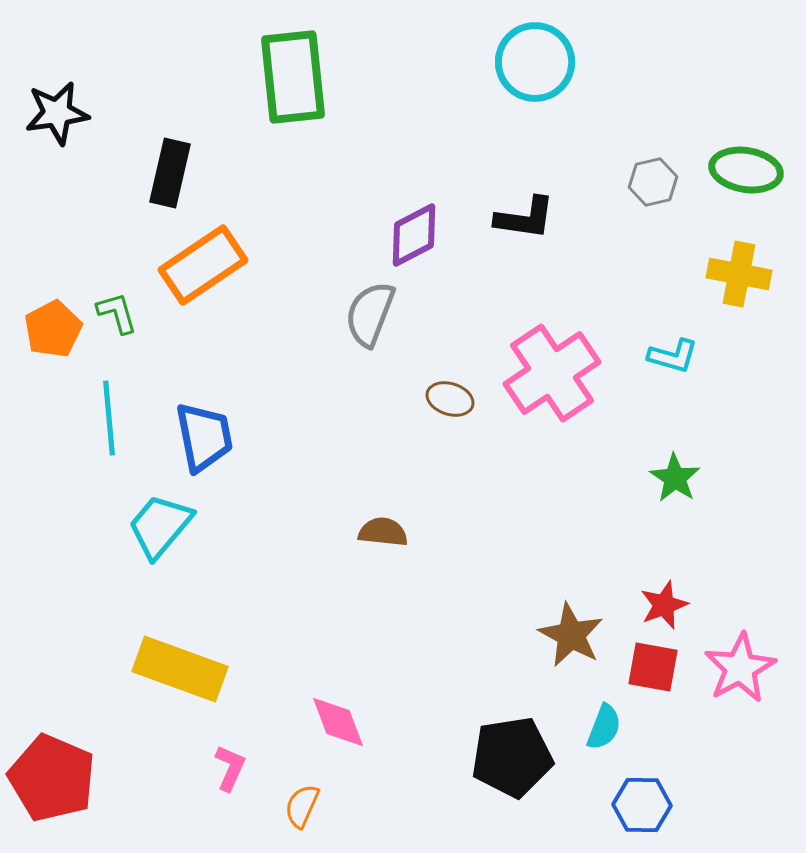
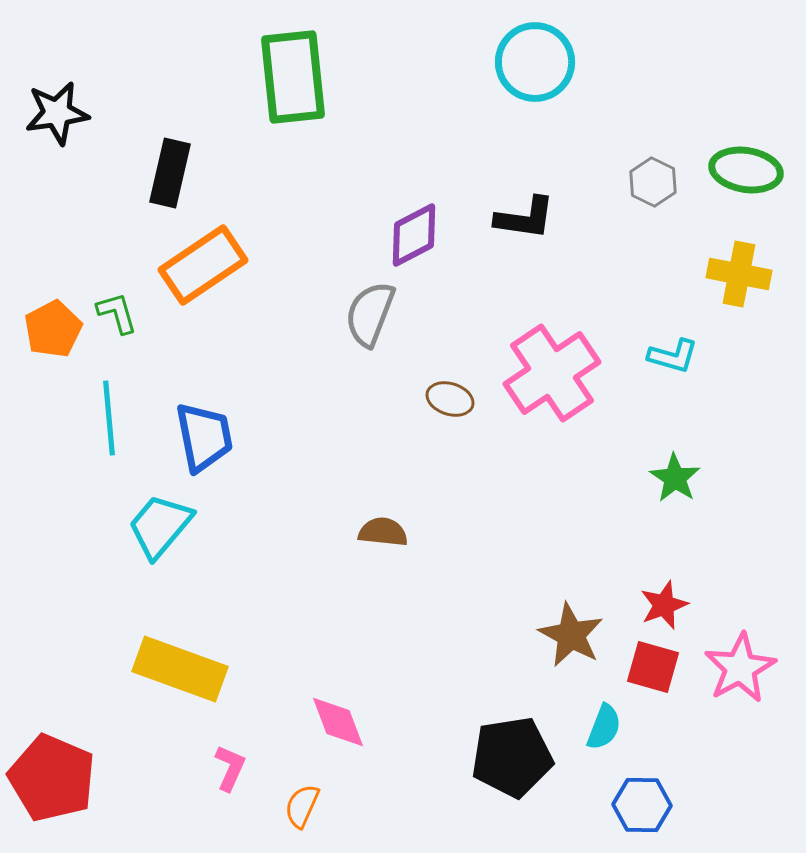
gray hexagon: rotated 21 degrees counterclockwise
red square: rotated 6 degrees clockwise
